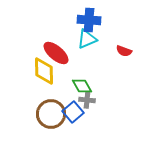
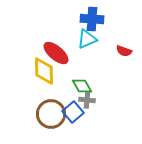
blue cross: moved 3 px right, 1 px up
